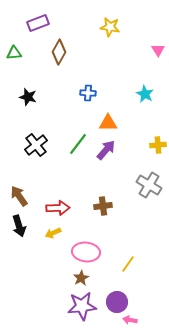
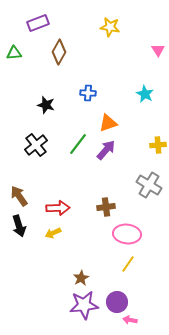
black star: moved 18 px right, 8 px down
orange triangle: rotated 18 degrees counterclockwise
brown cross: moved 3 px right, 1 px down
pink ellipse: moved 41 px right, 18 px up
purple star: moved 2 px right, 1 px up
